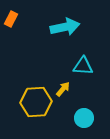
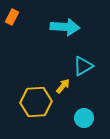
orange rectangle: moved 1 px right, 2 px up
cyan arrow: rotated 16 degrees clockwise
cyan triangle: rotated 35 degrees counterclockwise
yellow arrow: moved 3 px up
